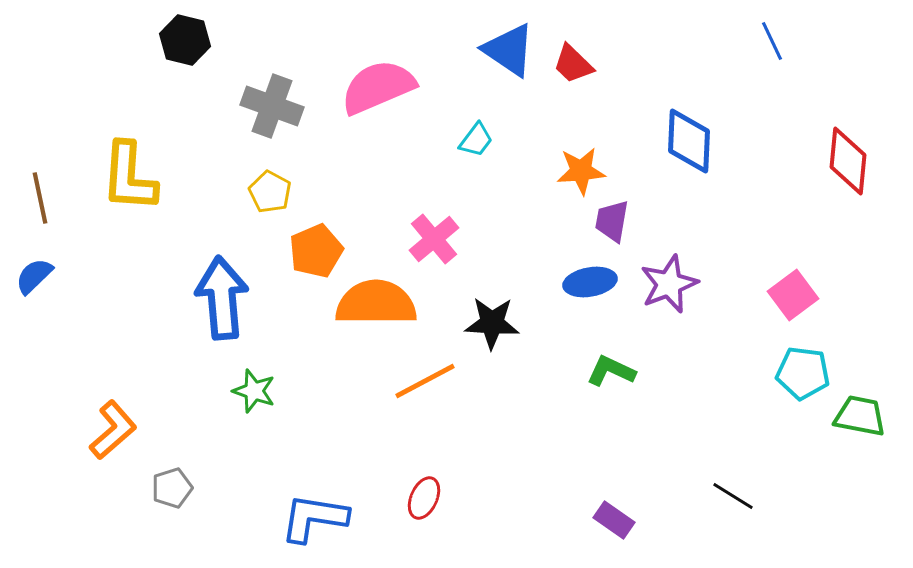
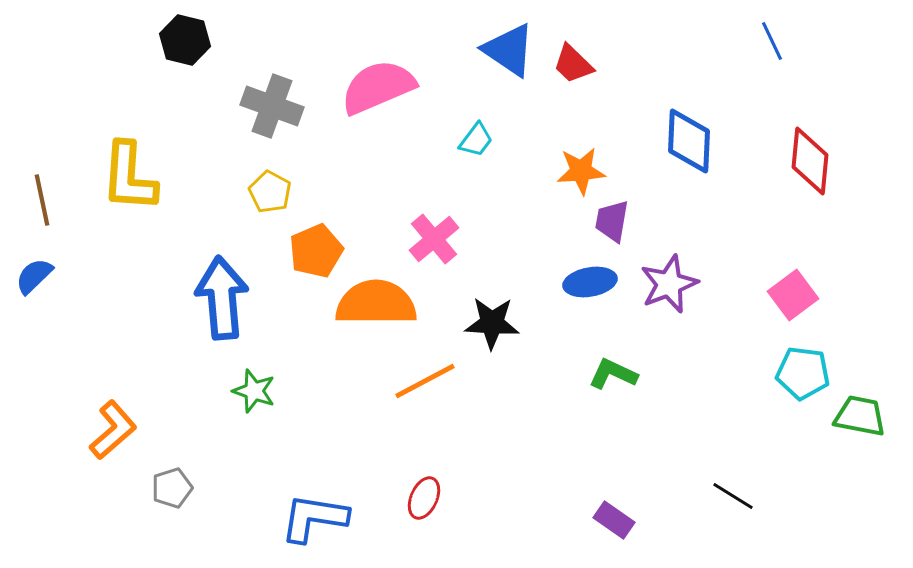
red diamond: moved 38 px left
brown line: moved 2 px right, 2 px down
green L-shape: moved 2 px right, 3 px down
